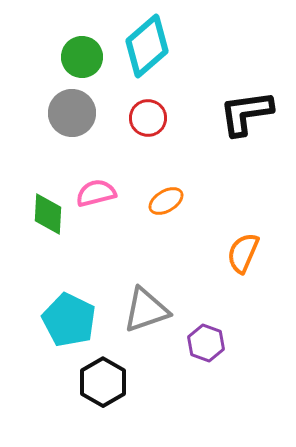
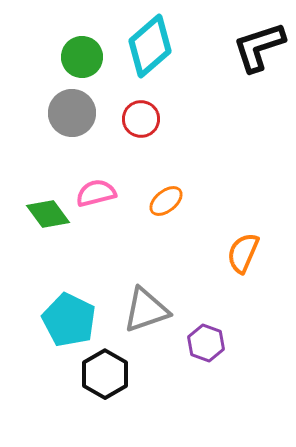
cyan diamond: moved 3 px right
black L-shape: moved 13 px right, 66 px up; rotated 10 degrees counterclockwise
red circle: moved 7 px left, 1 px down
orange ellipse: rotated 8 degrees counterclockwise
green diamond: rotated 39 degrees counterclockwise
black hexagon: moved 2 px right, 8 px up
